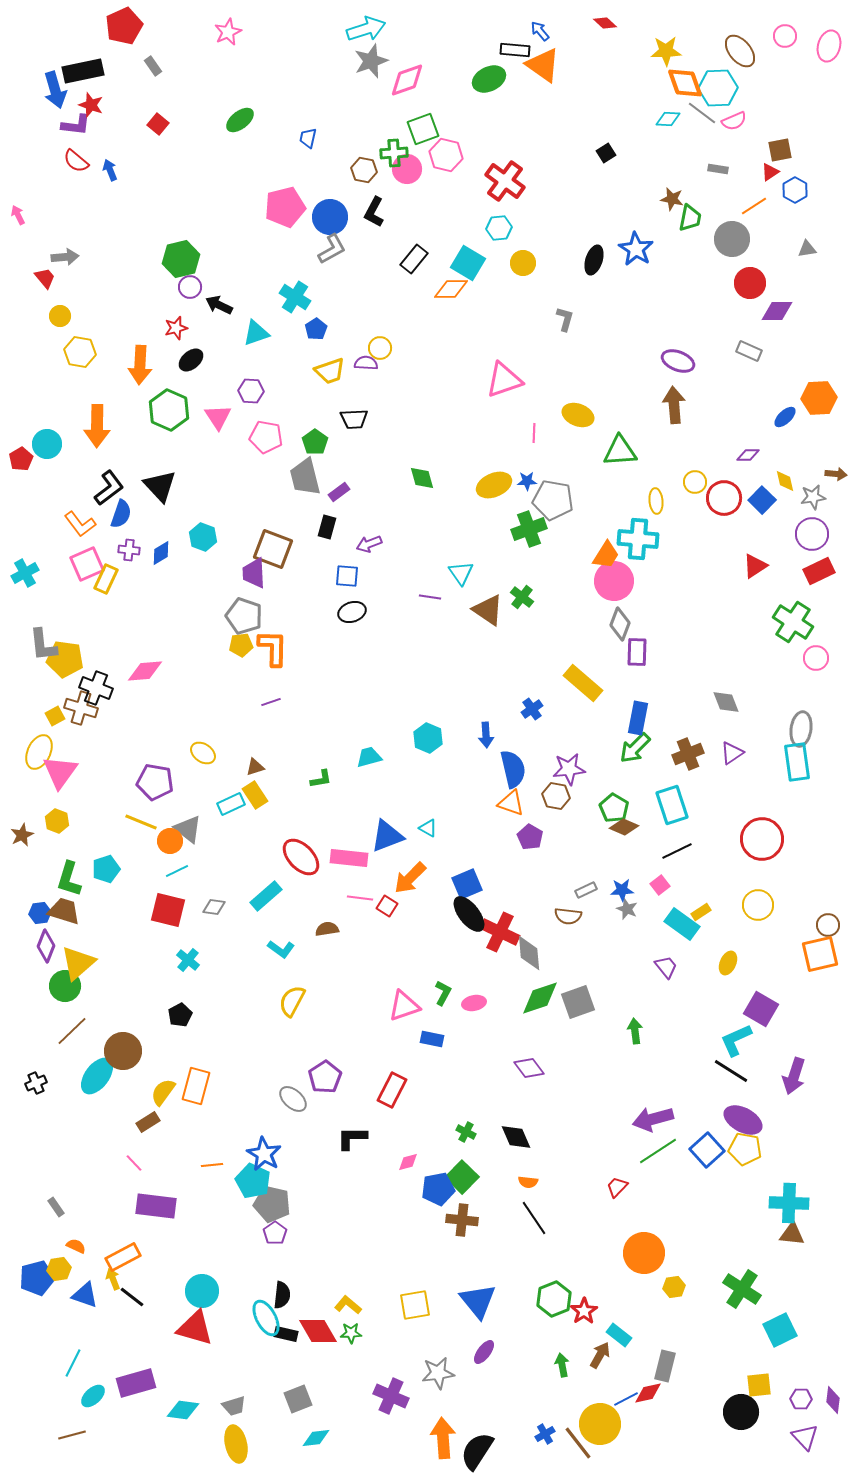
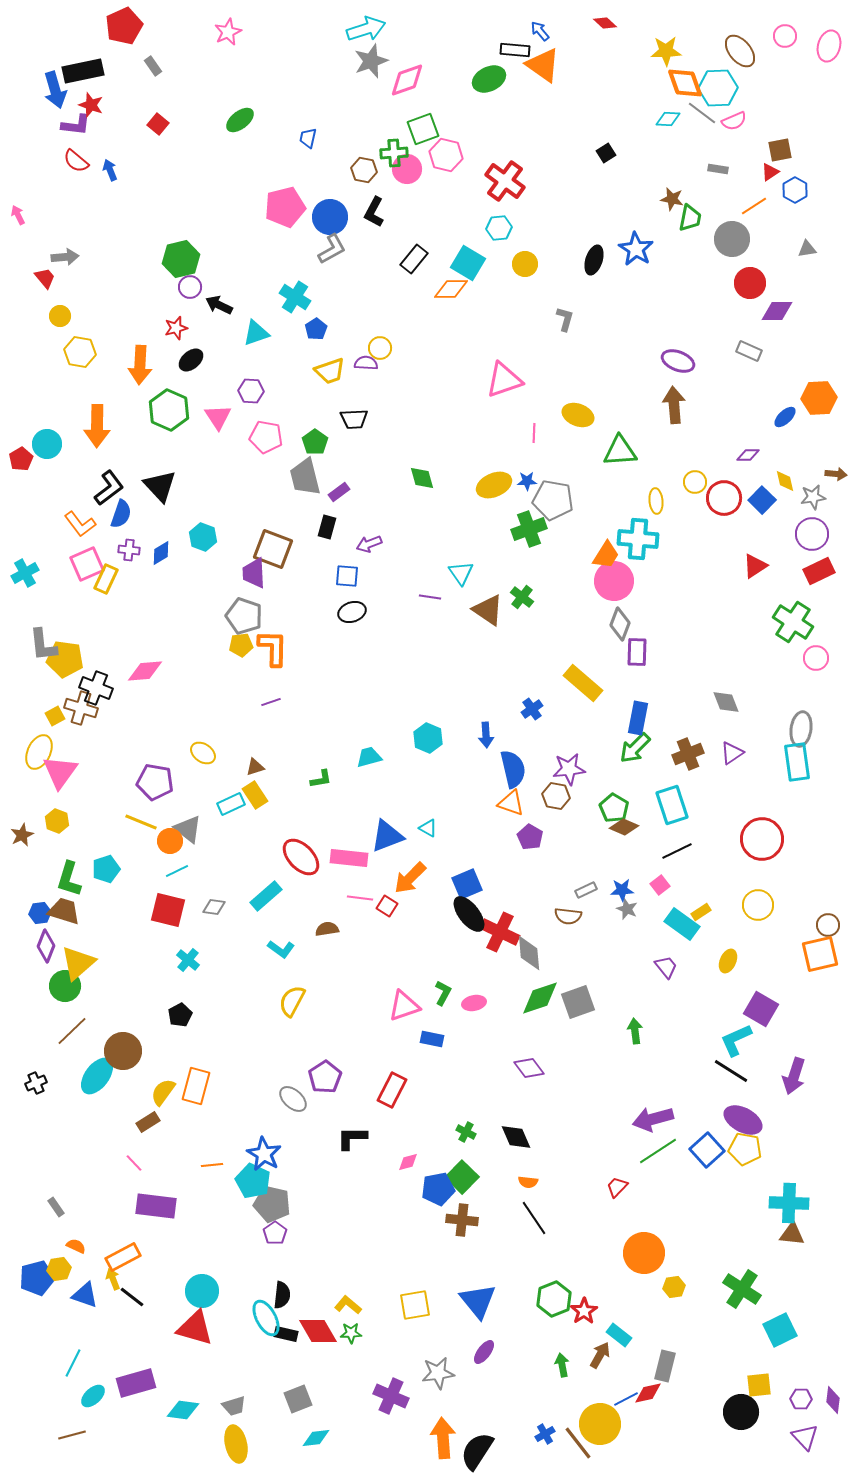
yellow circle at (523, 263): moved 2 px right, 1 px down
yellow ellipse at (728, 963): moved 2 px up
